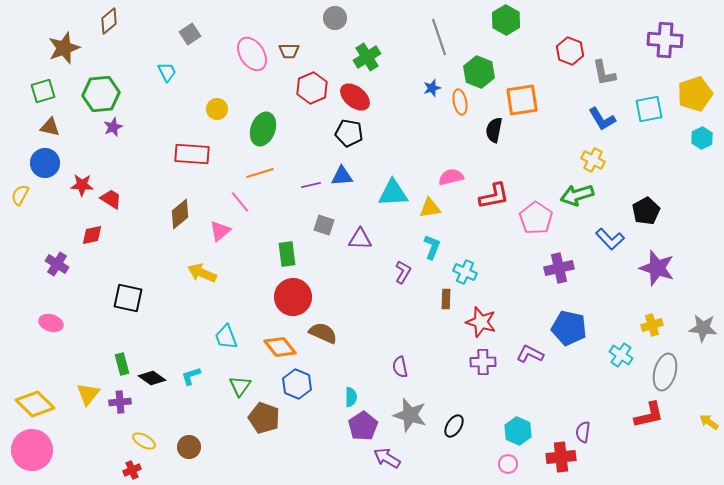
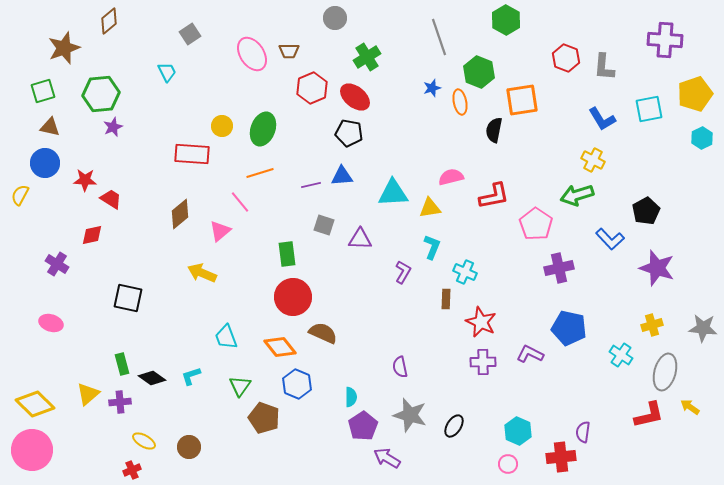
red hexagon at (570, 51): moved 4 px left, 7 px down
gray L-shape at (604, 73): moved 6 px up; rotated 16 degrees clockwise
yellow circle at (217, 109): moved 5 px right, 17 px down
red star at (82, 185): moved 3 px right, 5 px up
pink pentagon at (536, 218): moved 6 px down
red star at (481, 322): rotated 8 degrees clockwise
yellow triangle at (88, 394): rotated 10 degrees clockwise
yellow arrow at (709, 422): moved 19 px left, 15 px up
